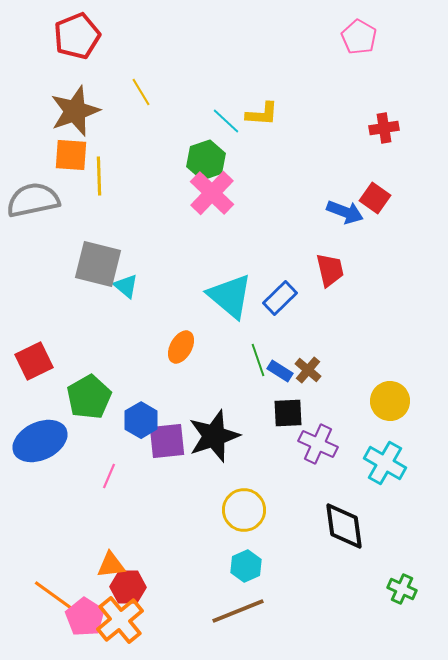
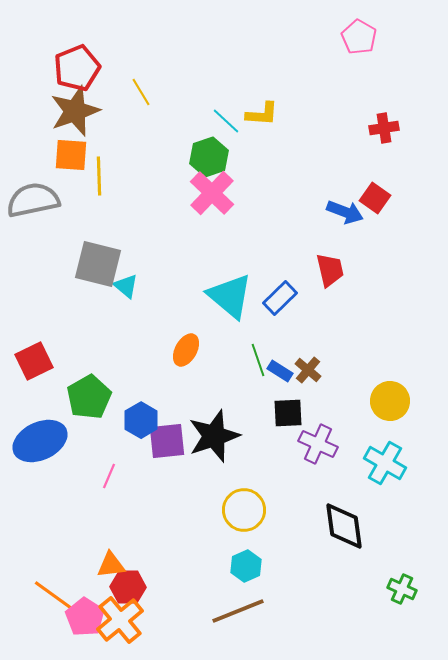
red pentagon at (77, 36): moved 32 px down
green hexagon at (206, 160): moved 3 px right, 3 px up
orange ellipse at (181, 347): moved 5 px right, 3 px down
